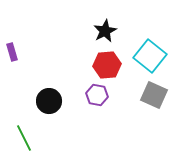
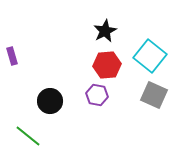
purple rectangle: moved 4 px down
black circle: moved 1 px right
green line: moved 4 px right, 2 px up; rotated 24 degrees counterclockwise
